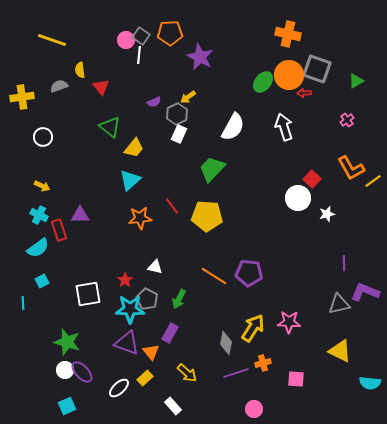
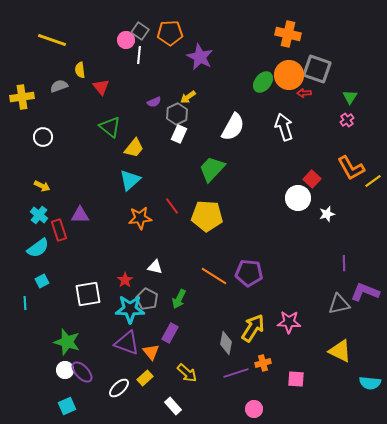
gray square at (141, 36): moved 1 px left, 5 px up
green triangle at (356, 81): moved 6 px left, 16 px down; rotated 28 degrees counterclockwise
cyan cross at (39, 215): rotated 12 degrees clockwise
cyan line at (23, 303): moved 2 px right
